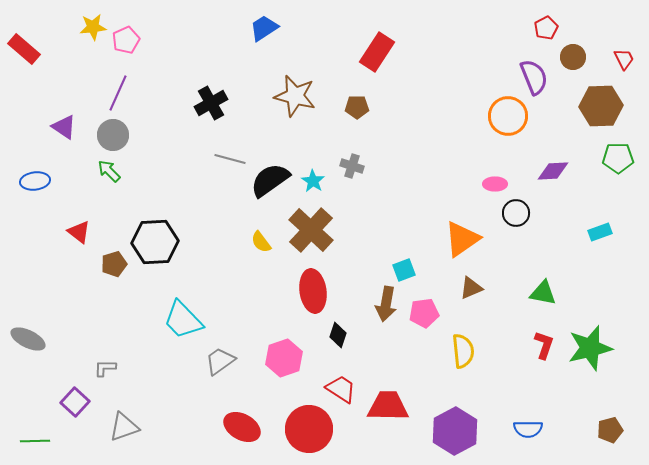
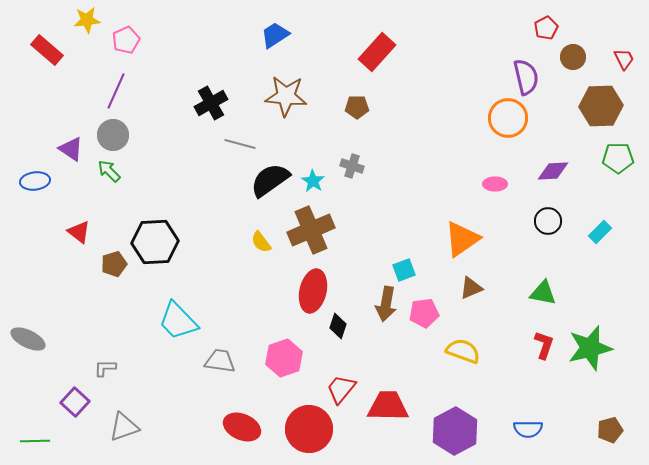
yellow star at (93, 27): moved 6 px left, 7 px up
blue trapezoid at (264, 28): moved 11 px right, 7 px down
red rectangle at (24, 49): moved 23 px right, 1 px down
red rectangle at (377, 52): rotated 9 degrees clockwise
purple semicircle at (534, 77): moved 8 px left; rotated 9 degrees clockwise
purple line at (118, 93): moved 2 px left, 2 px up
brown star at (295, 96): moved 9 px left; rotated 9 degrees counterclockwise
orange circle at (508, 116): moved 2 px down
purple triangle at (64, 127): moved 7 px right, 22 px down
gray line at (230, 159): moved 10 px right, 15 px up
black circle at (516, 213): moved 32 px right, 8 px down
brown cross at (311, 230): rotated 24 degrees clockwise
cyan rectangle at (600, 232): rotated 25 degrees counterclockwise
red ellipse at (313, 291): rotated 21 degrees clockwise
cyan trapezoid at (183, 320): moved 5 px left, 1 px down
black diamond at (338, 335): moved 9 px up
yellow semicircle at (463, 351): rotated 64 degrees counterclockwise
gray trapezoid at (220, 361): rotated 44 degrees clockwise
red trapezoid at (341, 389): rotated 84 degrees counterclockwise
red ellipse at (242, 427): rotated 6 degrees counterclockwise
